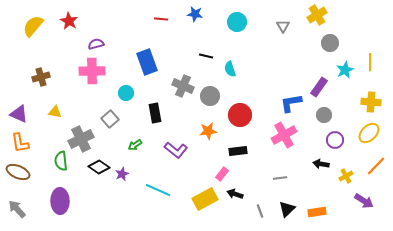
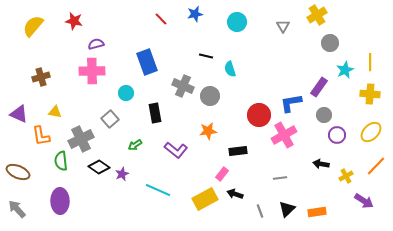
blue star at (195, 14): rotated 21 degrees counterclockwise
red line at (161, 19): rotated 40 degrees clockwise
red star at (69, 21): moved 5 px right; rotated 18 degrees counterclockwise
yellow cross at (371, 102): moved 1 px left, 8 px up
red circle at (240, 115): moved 19 px right
yellow ellipse at (369, 133): moved 2 px right, 1 px up
purple circle at (335, 140): moved 2 px right, 5 px up
orange L-shape at (20, 143): moved 21 px right, 7 px up
